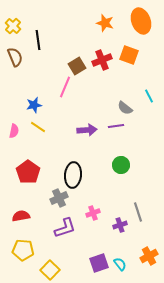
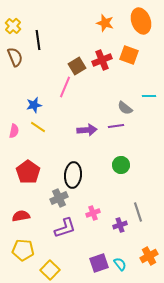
cyan line: rotated 64 degrees counterclockwise
